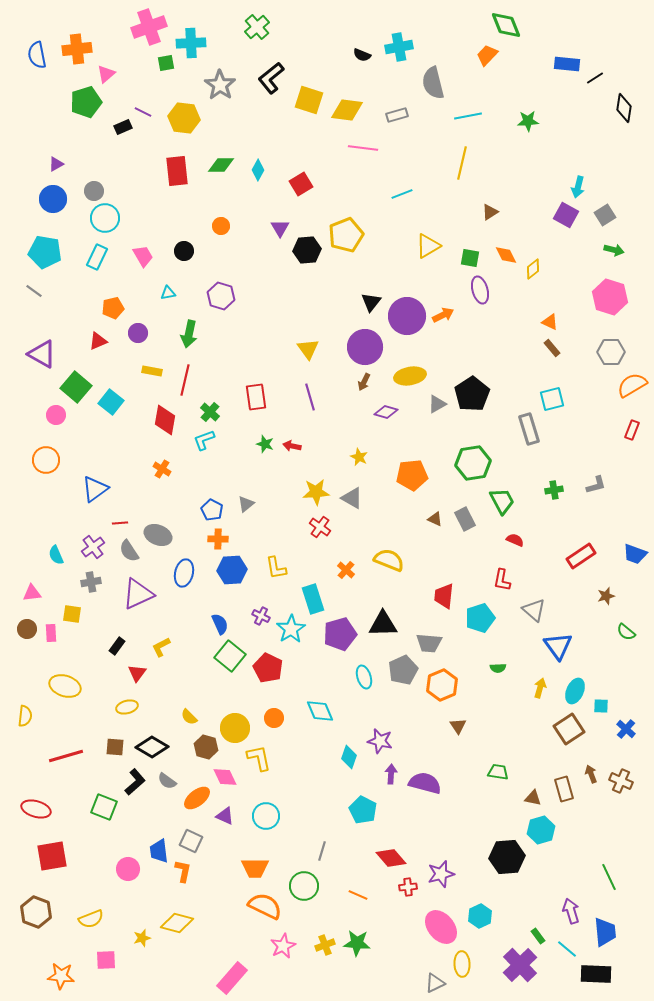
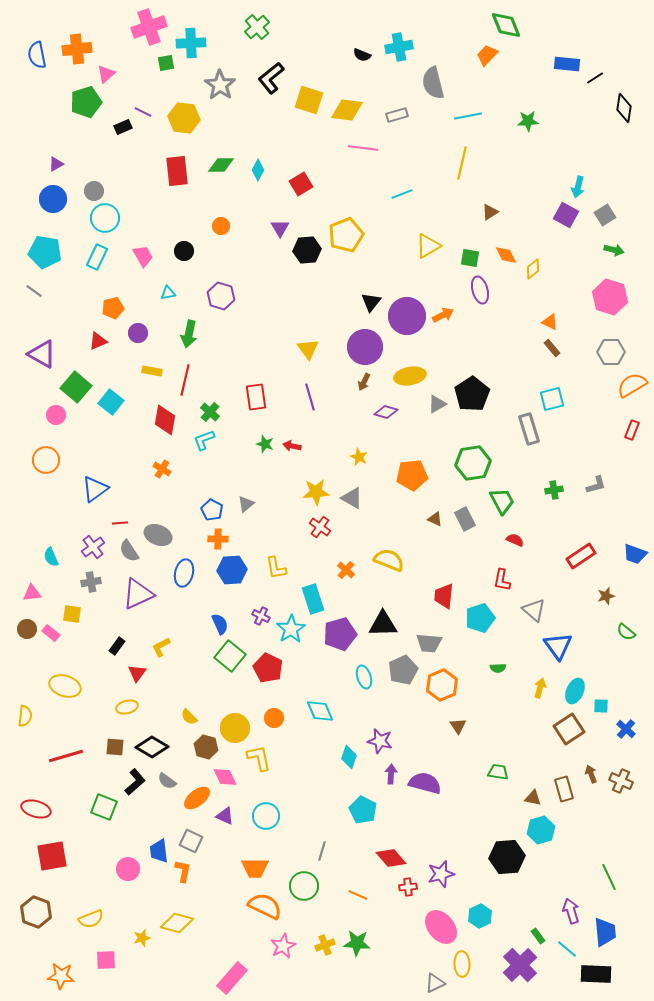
cyan semicircle at (56, 555): moved 5 px left, 2 px down
pink rectangle at (51, 633): rotated 48 degrees counterclockwise
